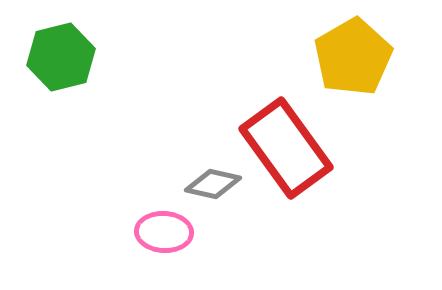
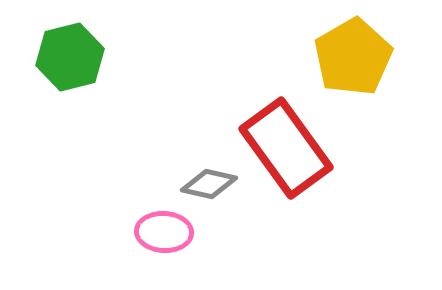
green hexagon: moved 9 px right
gray diamond: moved 4 px left
